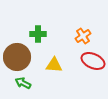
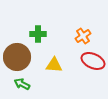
green arrow: moved 1 px left, 1 px down
